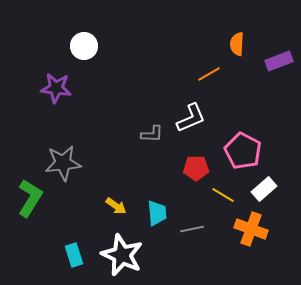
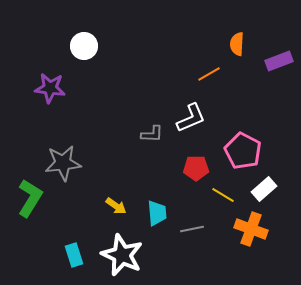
purple star: moved 6 px left
